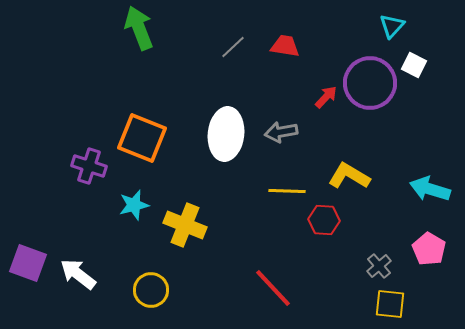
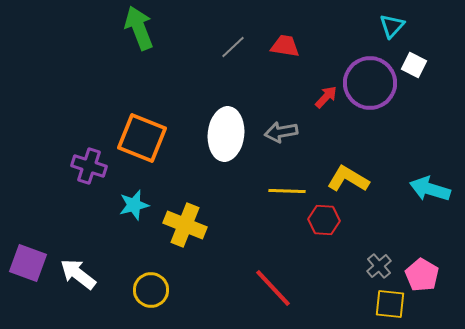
yellow L-shape: moved 1 px left, 3 px down
pink pentagon: moved 7 px left, 26 px down
